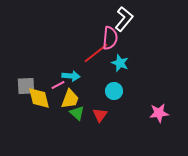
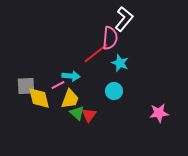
red triangle: moved 11 px left
